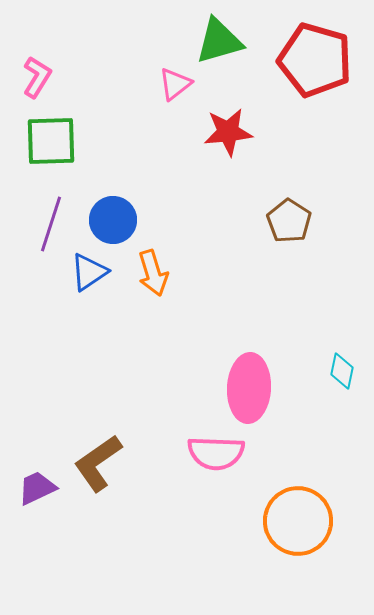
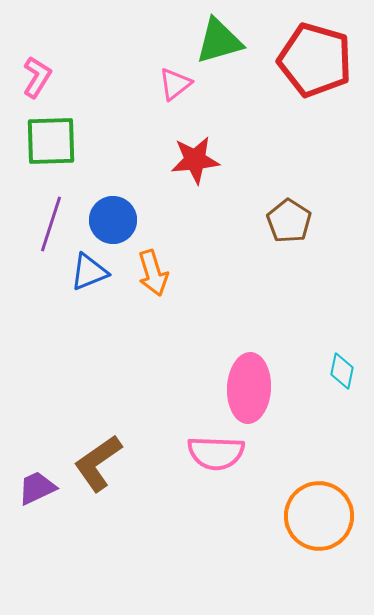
red star: moved 33 px left, 28 px down
blue triangle: rotated 12 degrees clockwise
orange circle: moved 21 px right, 5 px up
